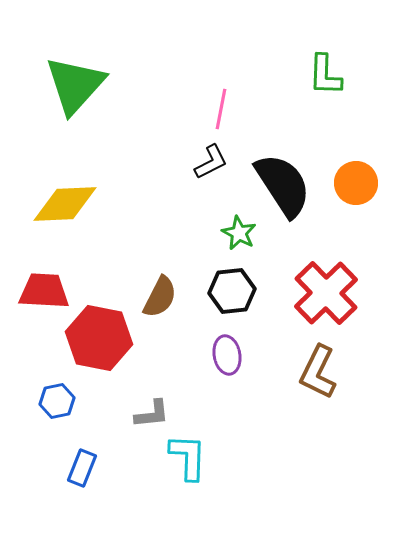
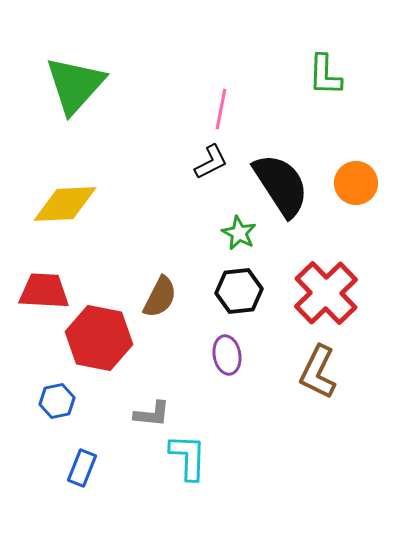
black semicircle: moved 2 px left
black hexagon: moved 7 px right
gray L-shape: rotated 12 degrees clockwise
